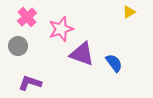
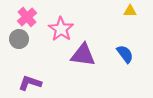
yellow triangle: moved 1 px right, 1 px up; rotated 32 degrees clockwise
pink star: rotated 20 degrees counterclockwise
gray circle: moved 1 px right, 7 px up
purple triangle: moved 1 px right, 1 px down; rotated 12 degrees counterclockwise
blue semicircle: moved 11 px right, 9 px up
